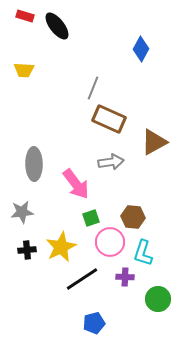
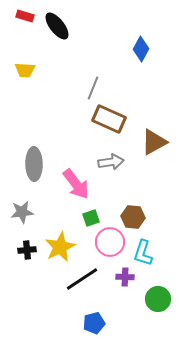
yellow trapezoid: moved 1 px right
yellow star: moved 1 px left
